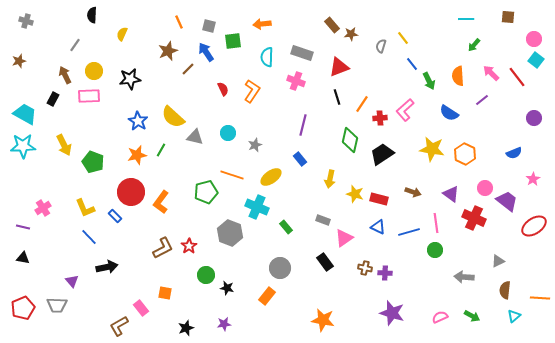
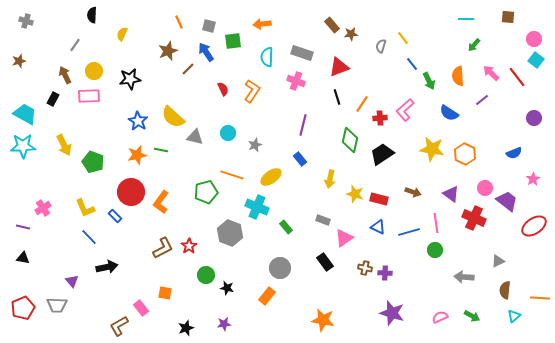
green line at (161, 150): rotated 72 degrees clockwise
